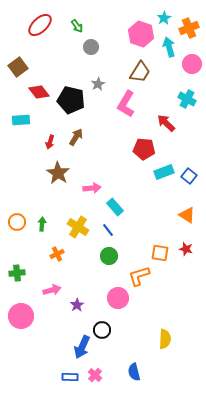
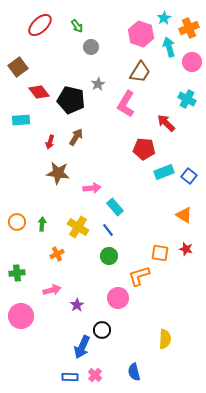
pink circle at (192, 64): moved 2 px up
brown star at (58, 173): rotated 25 degrees counterclockwise
orange triangle at (187, 215): moved 3 px left
